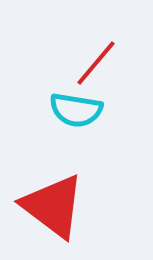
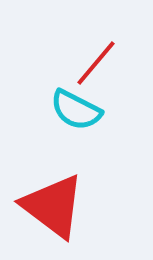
cyan semicircle: rotated 18 degrees clockwise
